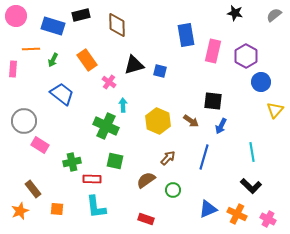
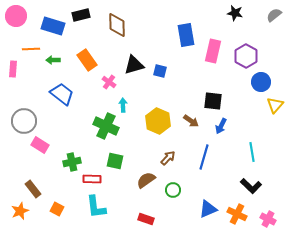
green arrow at (53, 60): rotated 64 degrees clockwise
yellow triangle at (275, 110): moved 5 px up
orange square at (57, 209): rotated 24 degrees clockwise
